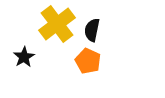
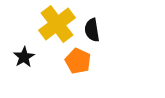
black semicircle: rotated 20 degrees counterclockwise
orange pentagon: moved 10 px left
